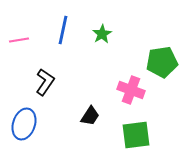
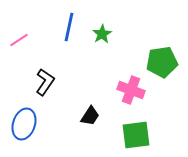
blue line: moved 6 px right, 3 px up
pink line: rotated 24 degrees counterclockwise
